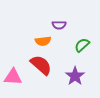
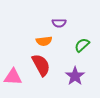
purple semicircle: moved 2 px up
orange semicircle: moved 1 px right
red semicircle: rotated 20 degrees clockwise
